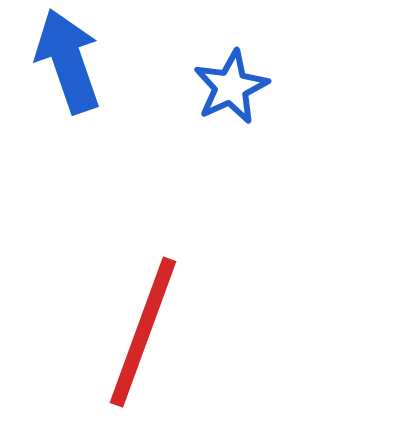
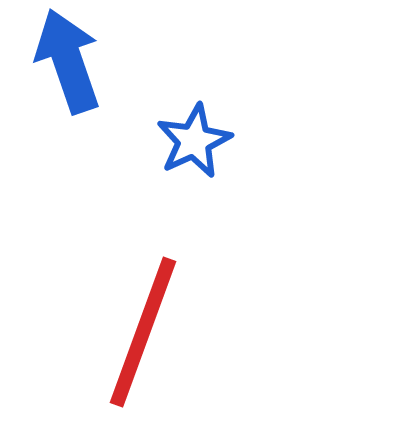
blue star: moved 37 px left, 54 px down
